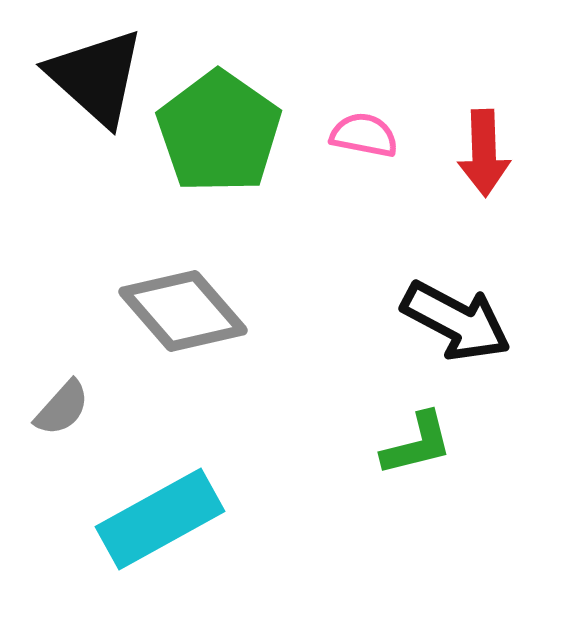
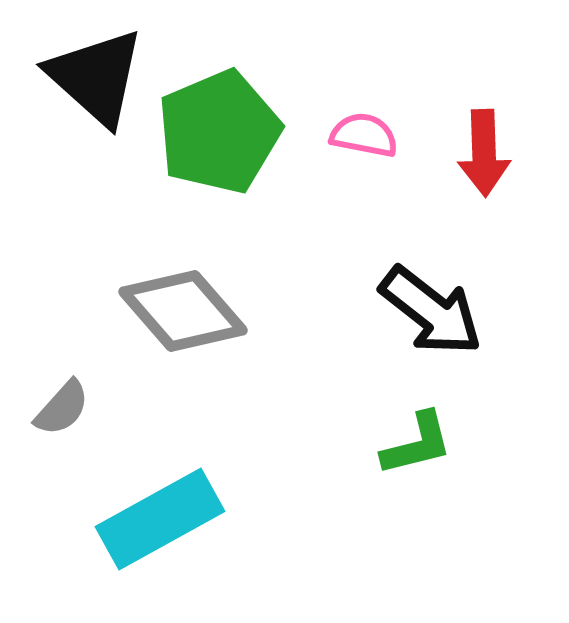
green pentagon: rotated 14 degrees clockwise
black arrow: moved 25 px left, 10 px up; rotated 10 degrees clockwise
